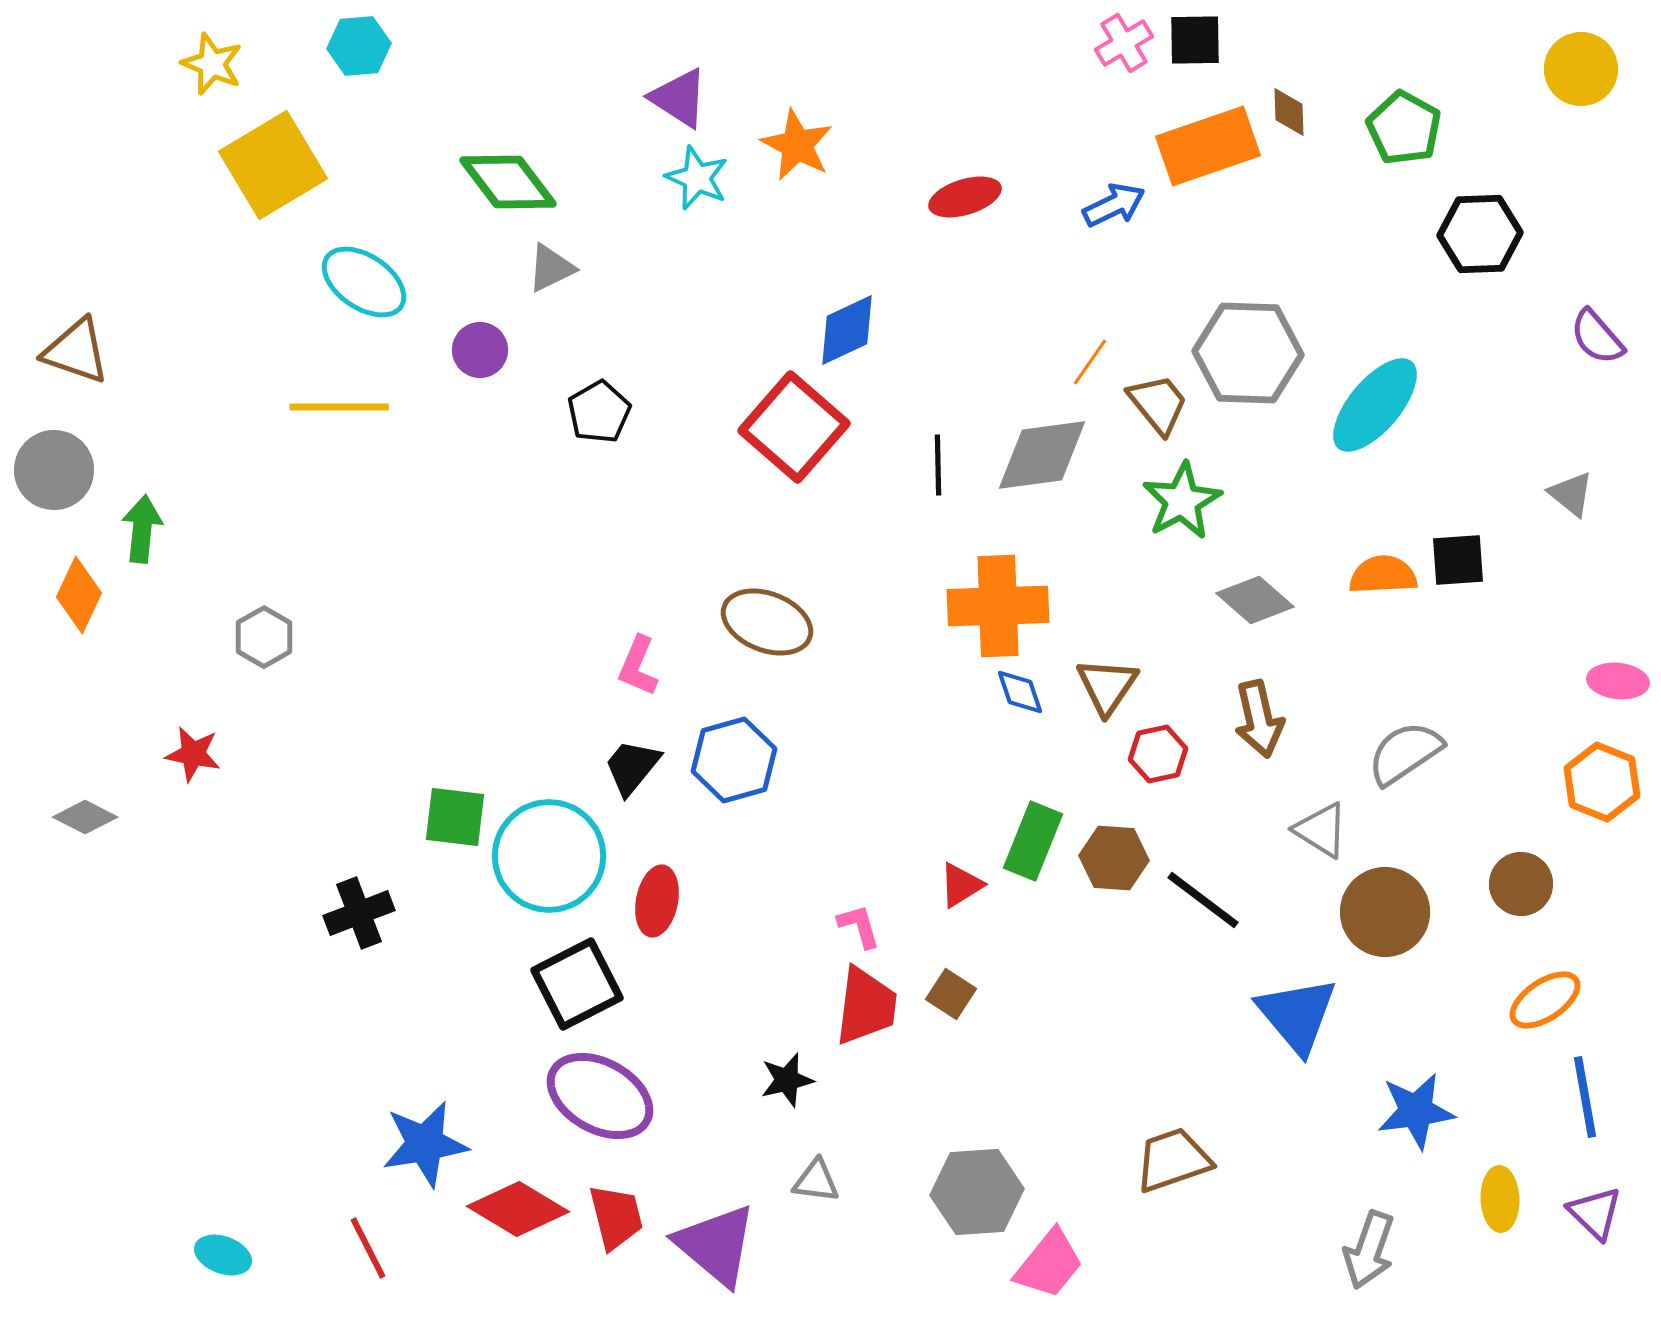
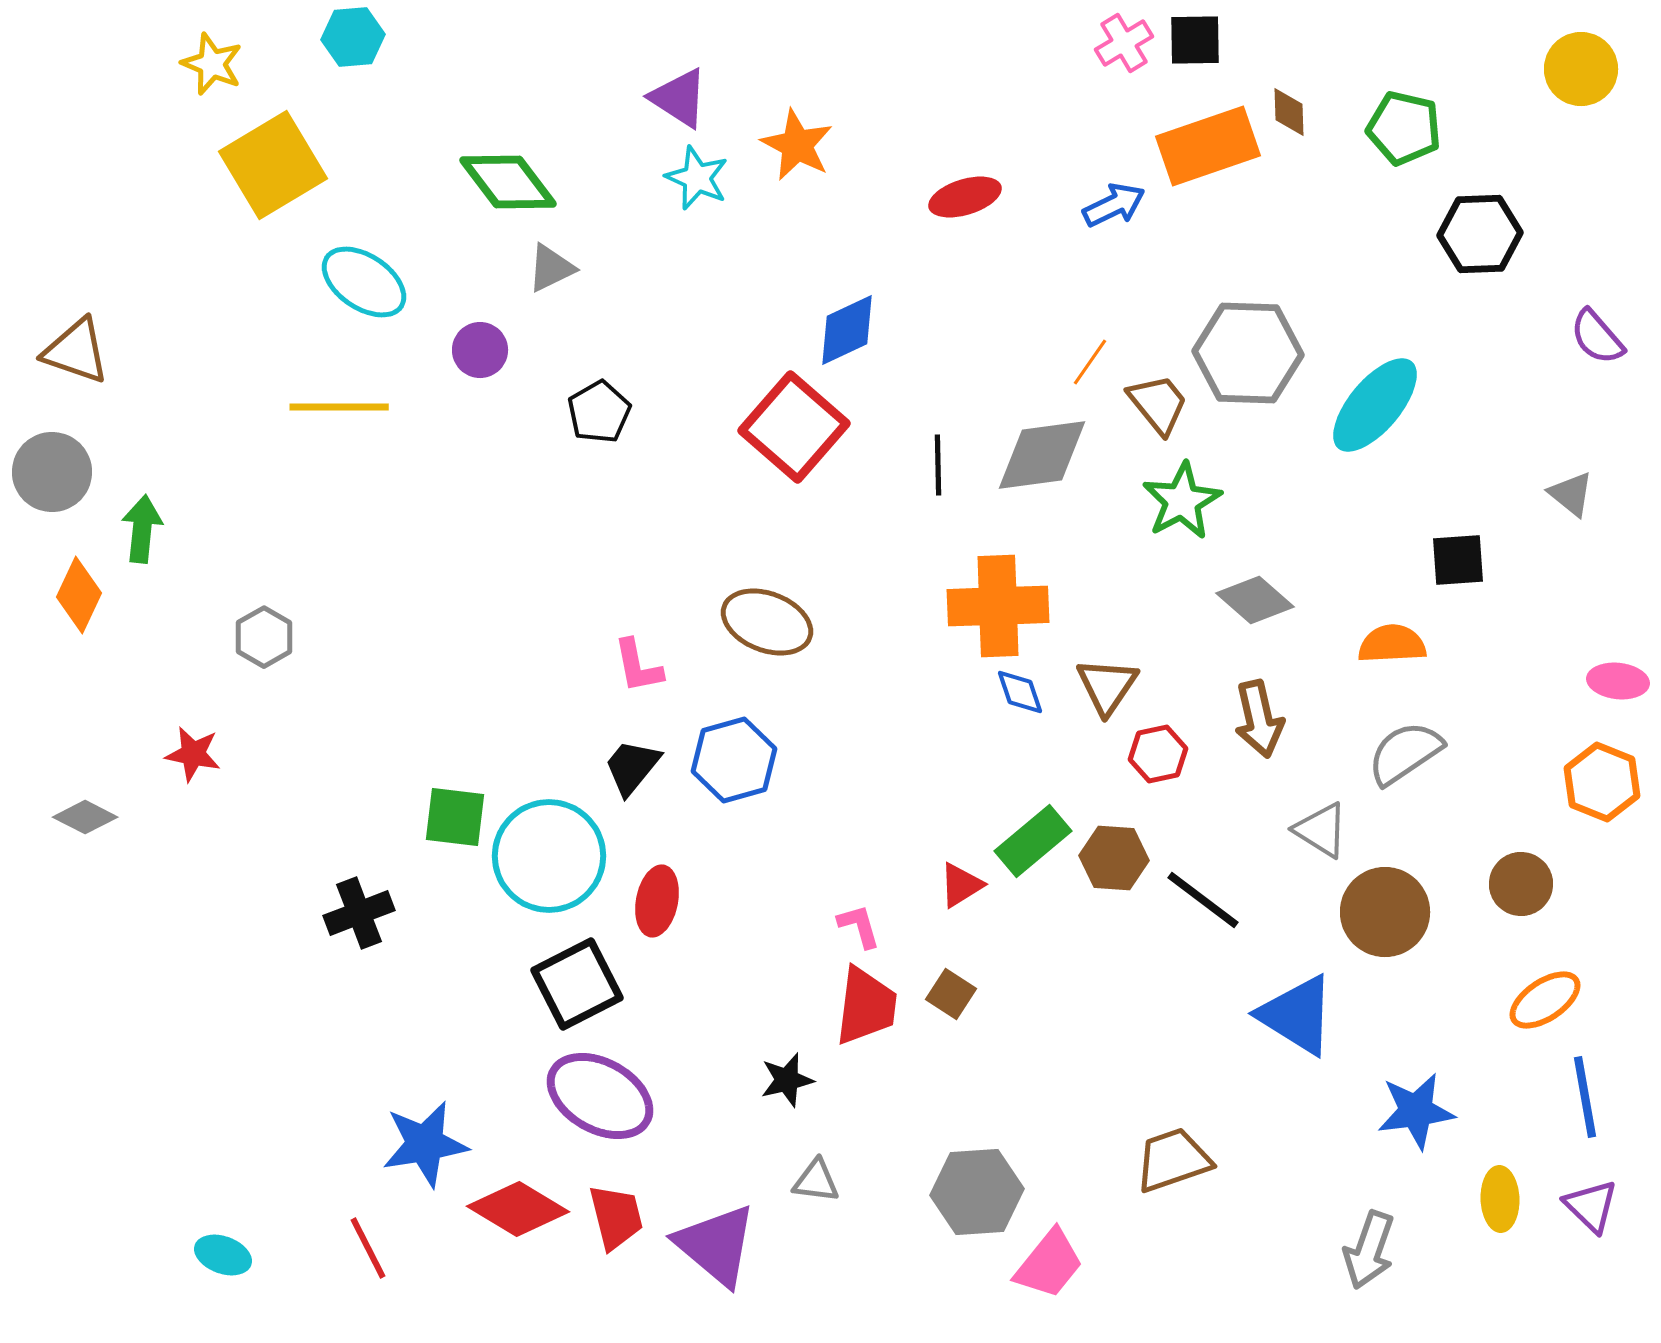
cyan hexagon at (359, 46): moved 6 px left, 9 px up
green pentagon at (1404, 128): rotated 16 degrees counterclockwise
gray circle at (54, 470): moved 2 px left, 2 px down
orange semicircle at (1383, 575): moved 9 px right, 69 px down
pink L-shape at (638, 666): rotated 34 degrees counterclockwise
green rectangle at (1033, 841): rotated 28 degrees clockwise
blue triangle at (1297, 1015): rotated 18 degrees counterclockwise
purple triangle at (1595, 1213): moved 4 px left, 7 px up
